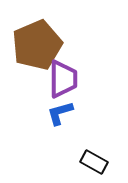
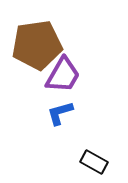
brown pentagon: rotated 15 degrees clockwise
purple trapezoid: moved 4 px up; rotated 30 degrees clockwise
